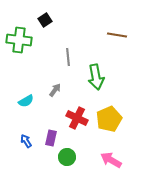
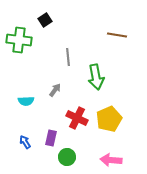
cyan semicircle: rotated 28 degrees clockwise
blue arrow: moved 1 px left, 1 px down
pink arrow: rotated 25 degrees counterclockwise
